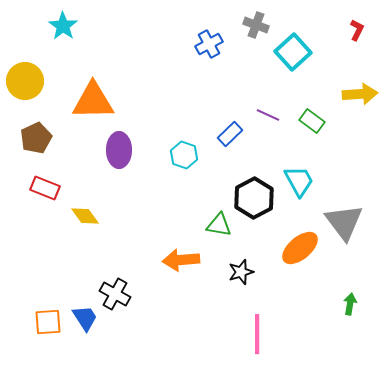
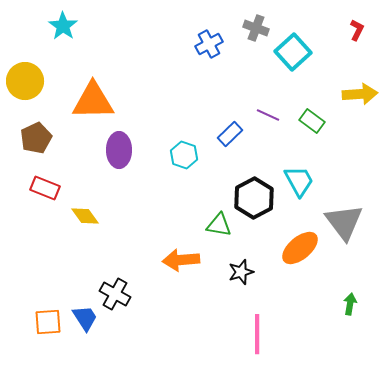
gray cross: moved 3 px down
